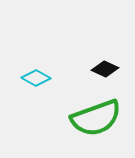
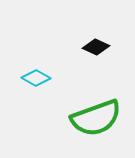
black diamond: moved 9 px left, 22 px up
